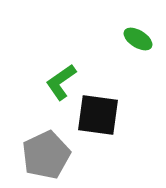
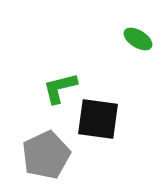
green L-shape: moved 1 px left, 6 px down; rotated 21 degrees clockwise
black square: moved 4 px down
